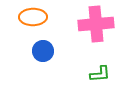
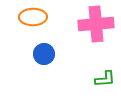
blue circle: moved 1 px right, 3 px down
green L-shape: moved 5 px right, 5 px down
